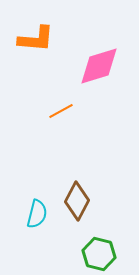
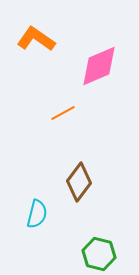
orange L-shape: rotated 150 degrees counterclockwise
pink diamond: rotated 6 degrees counterclockwise
orange line: moved 2 px right, 2 px down
brown diamond: moved 2 px right, 19 px up; rotated 9 degrees clockwise
